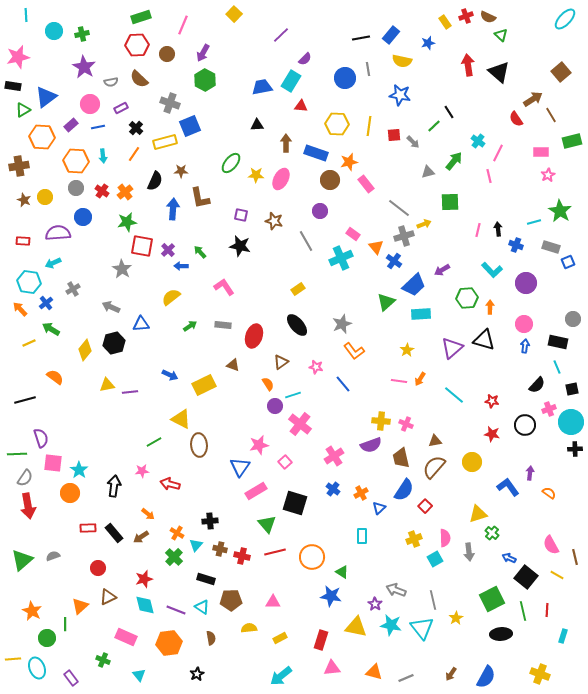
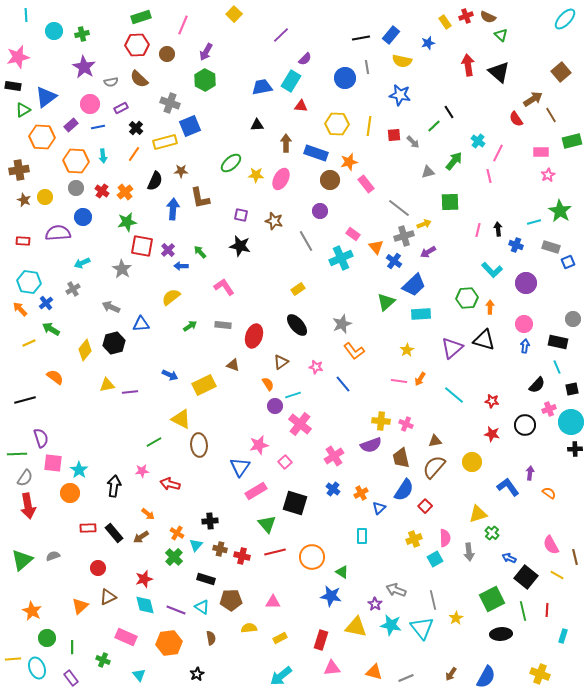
purple arrow at (203, 53): moved 3 px right, 1 px up
gray line at (368, 69): moved 1 px left, 2 px up
green ellipse at (231, 163): rotated 10 degrees clockwise
brown cross at (19, 166): moved 4 px down
cyan arrow at (53, 263): moved 29 px right
purple arrow at (442, 270): moved 14 px left, 18 px up
green line at (65, 624): moved 7 px right, 23 px down
